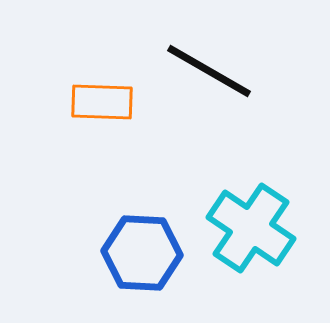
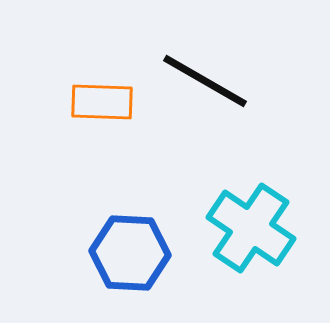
black line: moved 4 px left, 10 px down
blue hexagon: moved 12 px left
